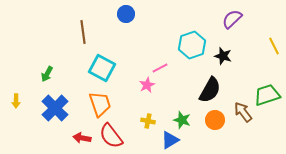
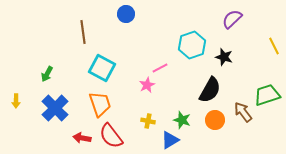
black star: moved 1 px right, 1 px down
